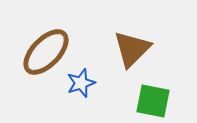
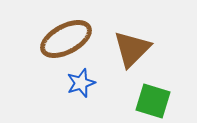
brown ellipse: moved 20 px right, 13 px up; rotated 18 degrees clockwise
green square: rotated 6 degrees clockwise
